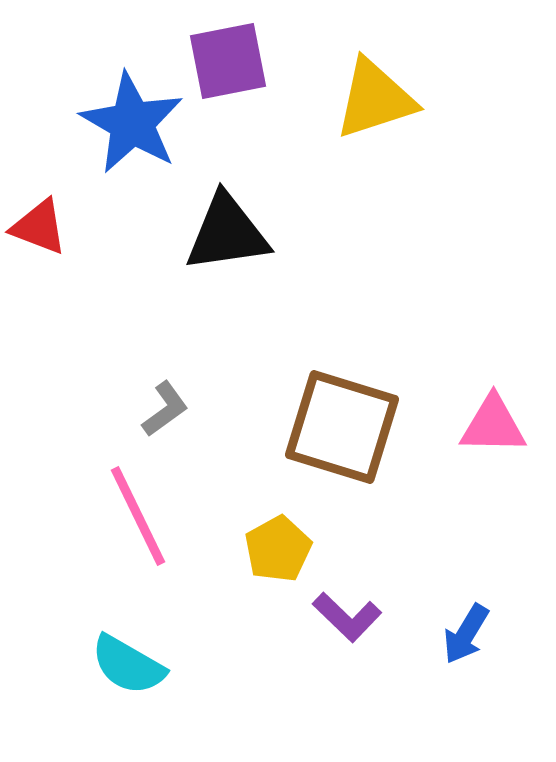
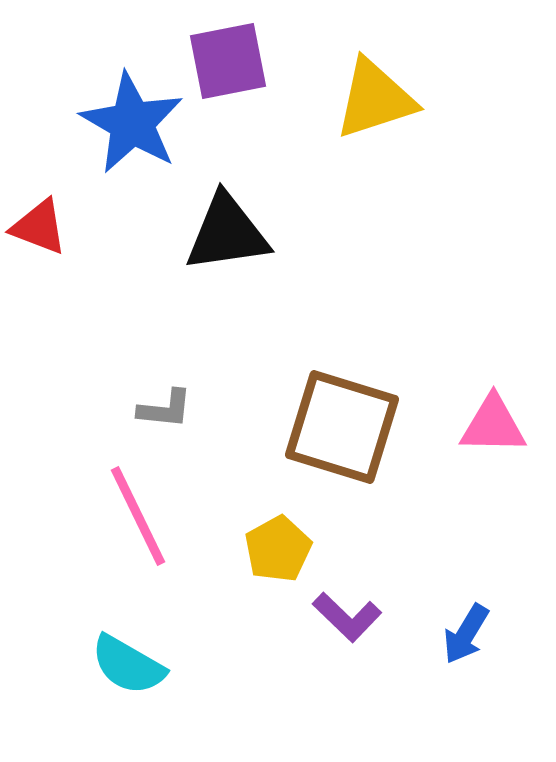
gray L-shape: rotated 42 degrees clockwise
